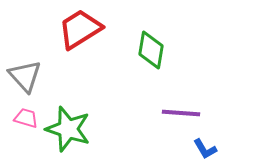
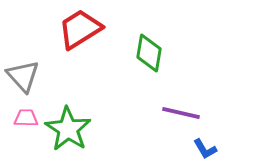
green diamond: moved 2 px left, 3 px down
gray triangle: moved 2 px left
purple line: rotated 9 degrees clockwise
pink trapezoid: rotated 15 degrees counterclockwise
green star: rotated 15 degrees clockwise
